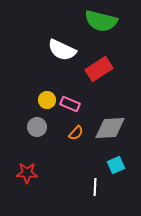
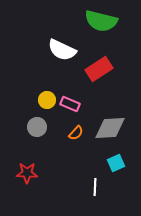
cyan square: moved 2 px up
